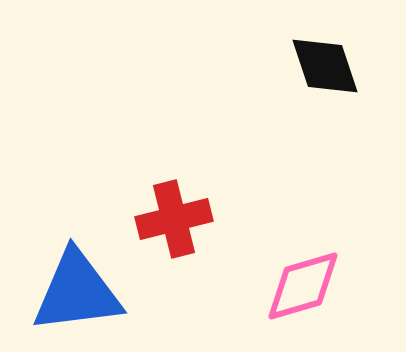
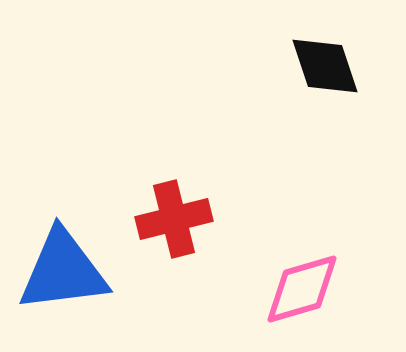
pink diamond: moved 1 px left, 3 px down
blue triangle: moved 14 px left, 21 px up
